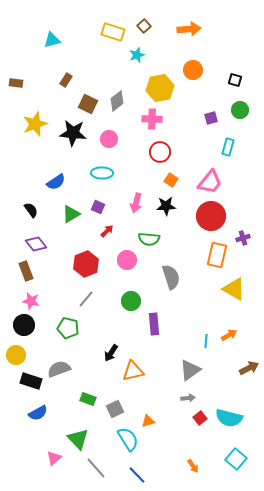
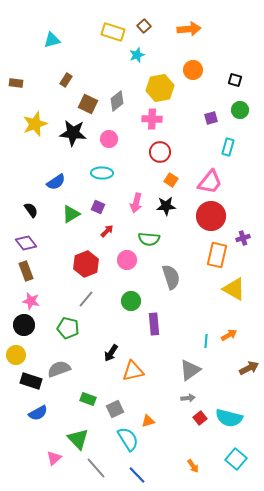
purple diamond at (36, 244): moved 10 px left, 1 px up
